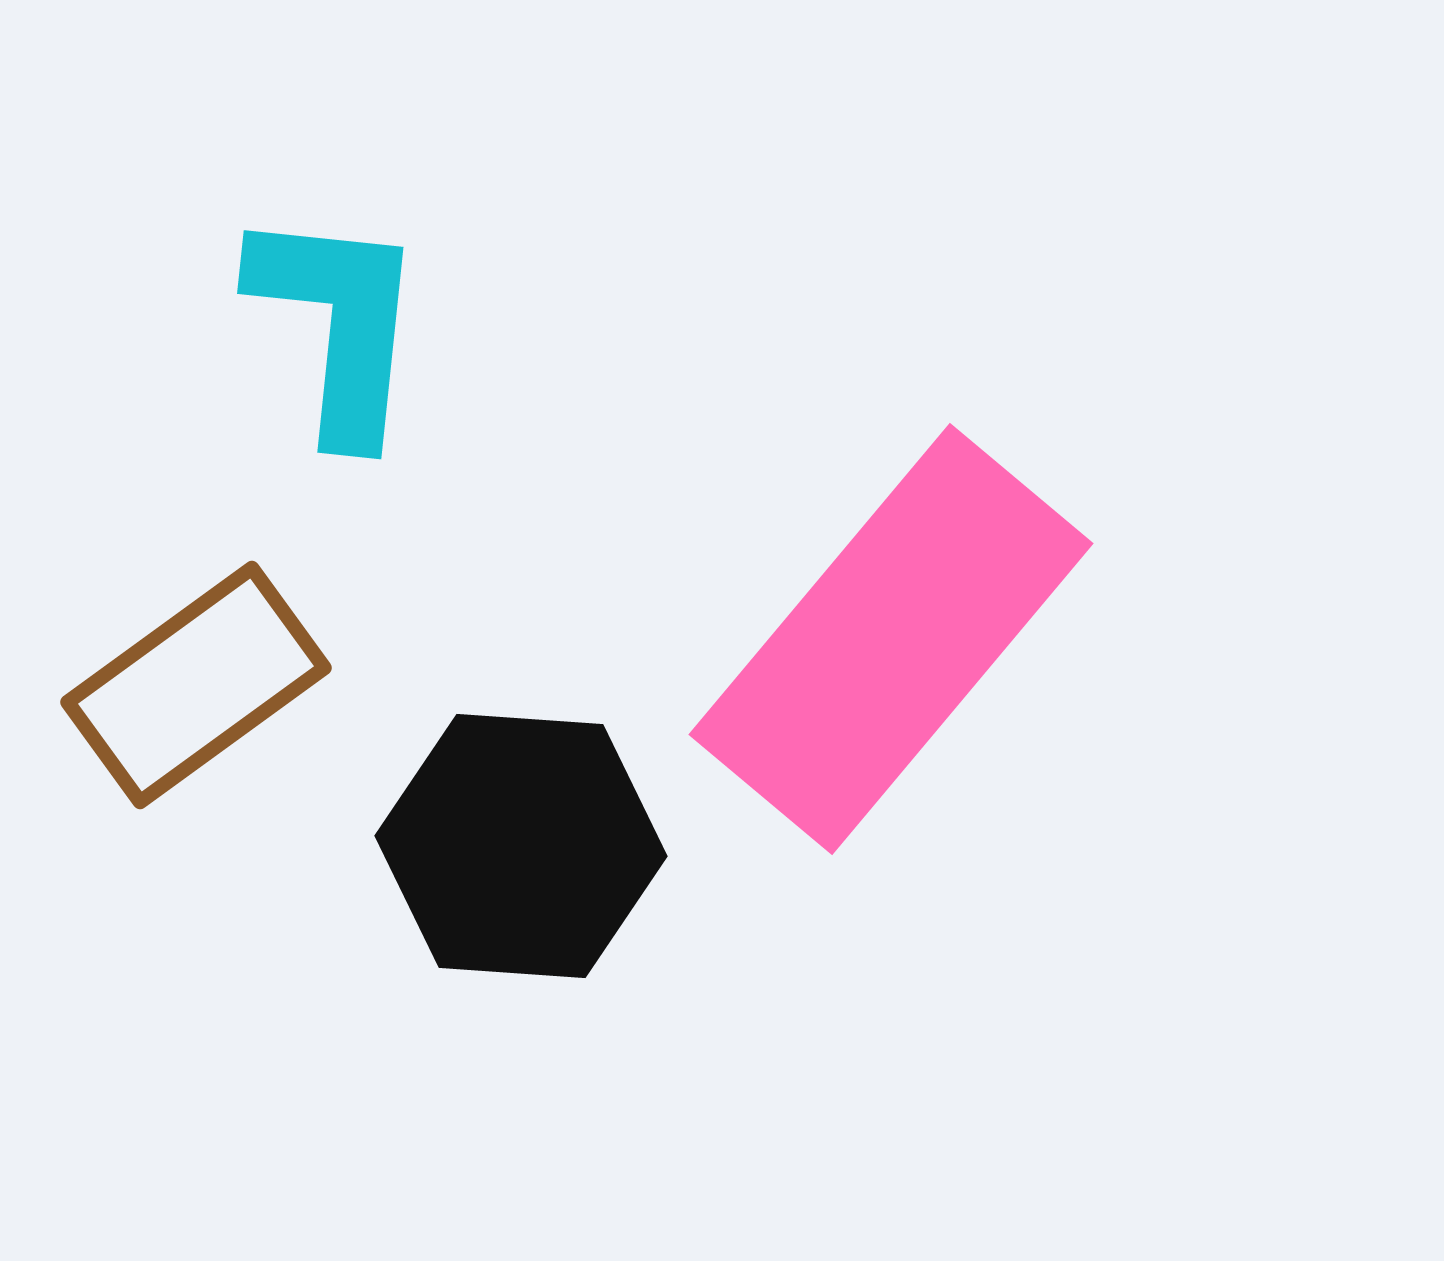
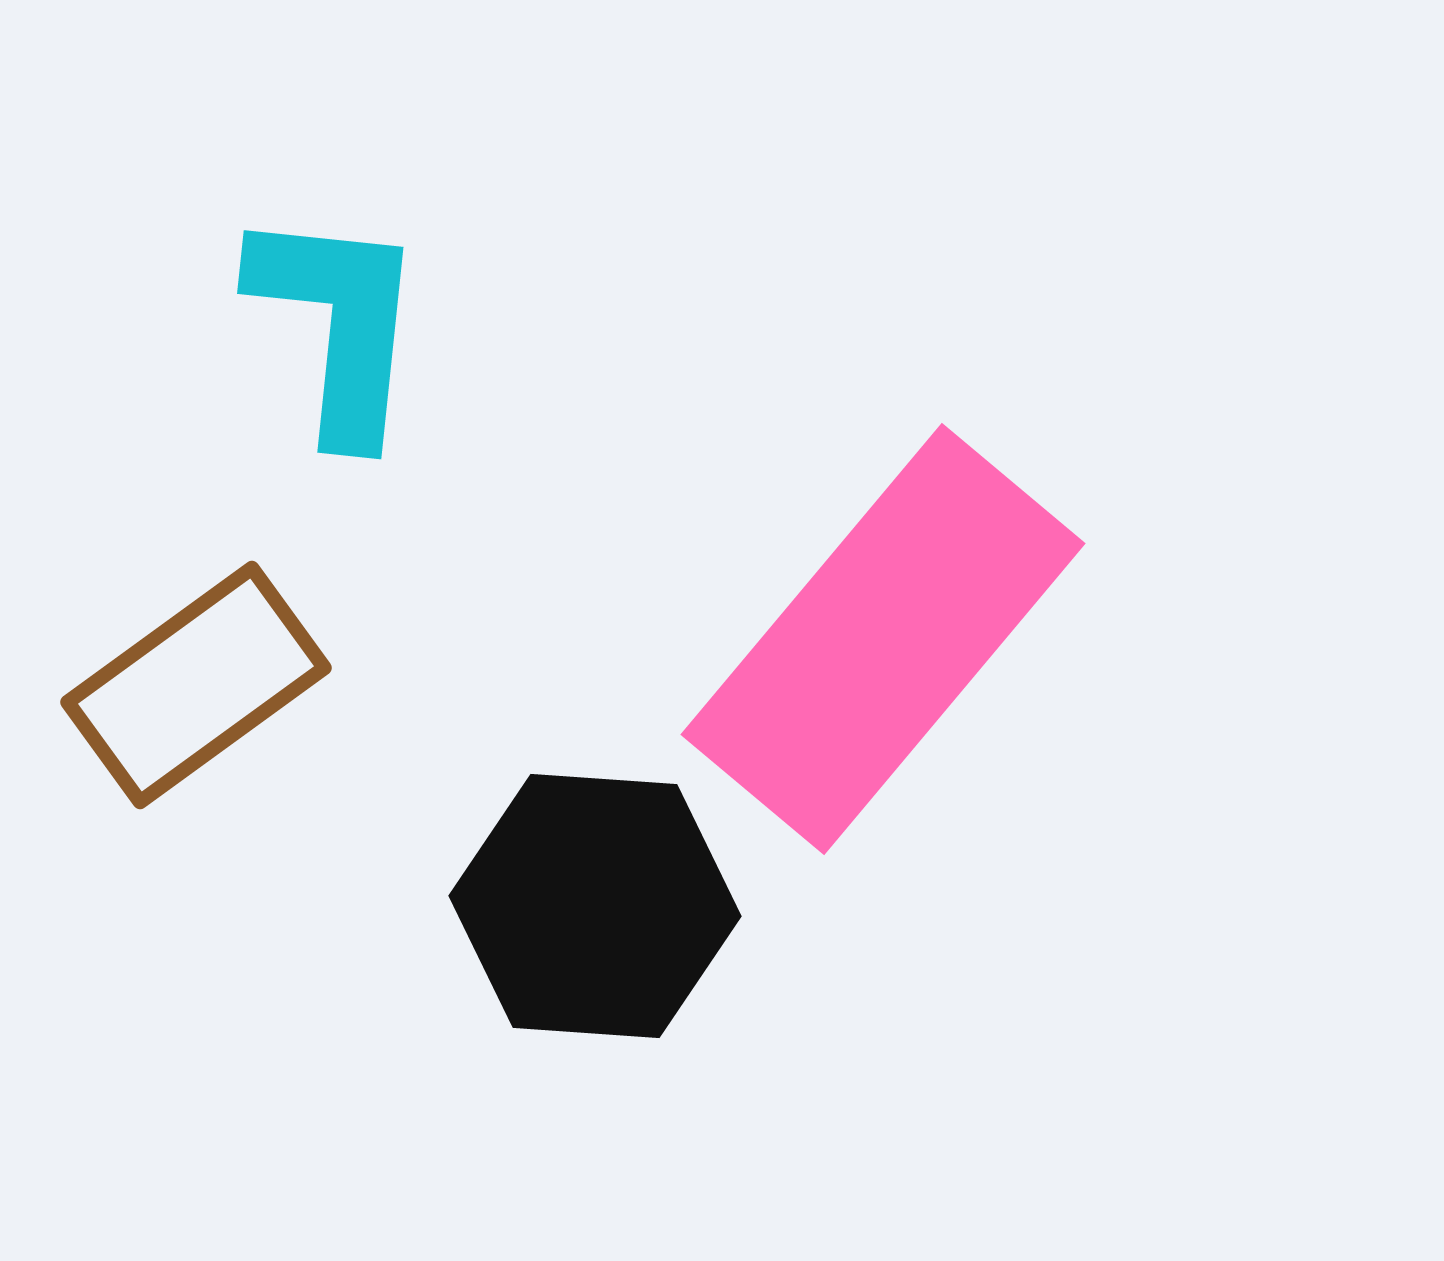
pink rectangle: moved 8 px left
black hexagon: moved 74 px right, 60 px down
